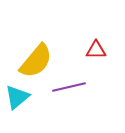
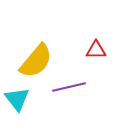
cyan triangle: moved 2 px down; rotated 28 degrees counterclockwise
